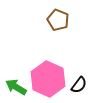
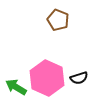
pink hexagon: moved 1 px left, 1 px up
black semicircle: moved 7 px up; rotated 36 degrees clockwise
